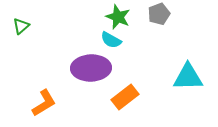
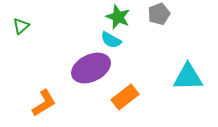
purple ellipse: rotated 24 degrees counterclockwise
